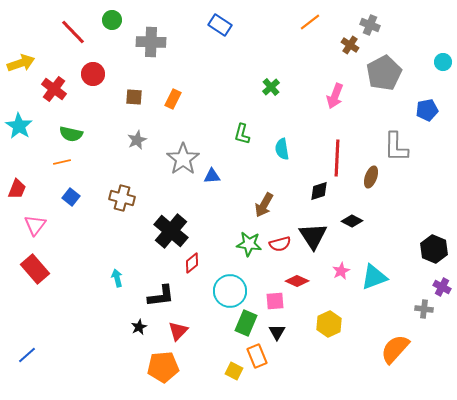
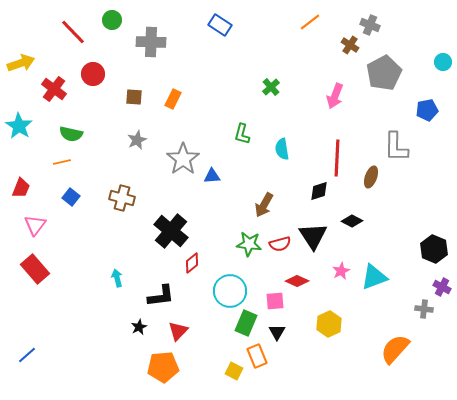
red trapezoid at (17, 189): moved 4 px right, 1 px up
